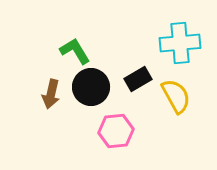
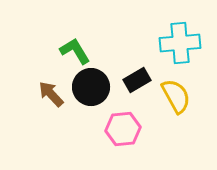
black rectangle: moved 1 px left, 1 px down
brown arrow: rotated 124 degrees clockwise
pink hexagon: moved 7 px right, 2 px up
